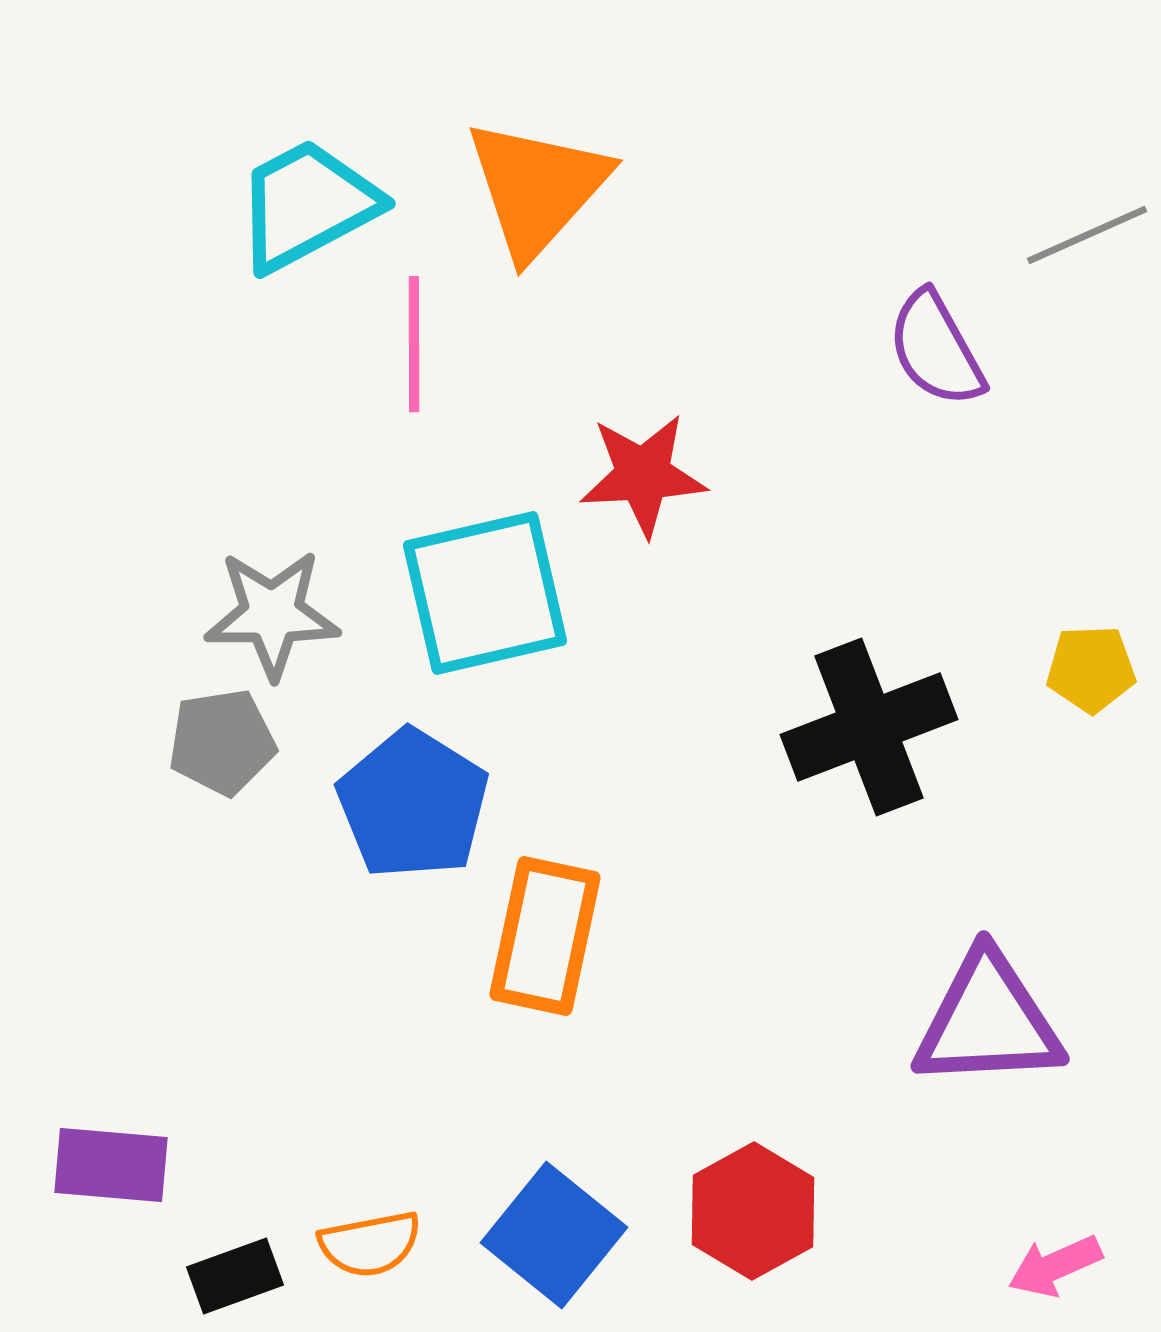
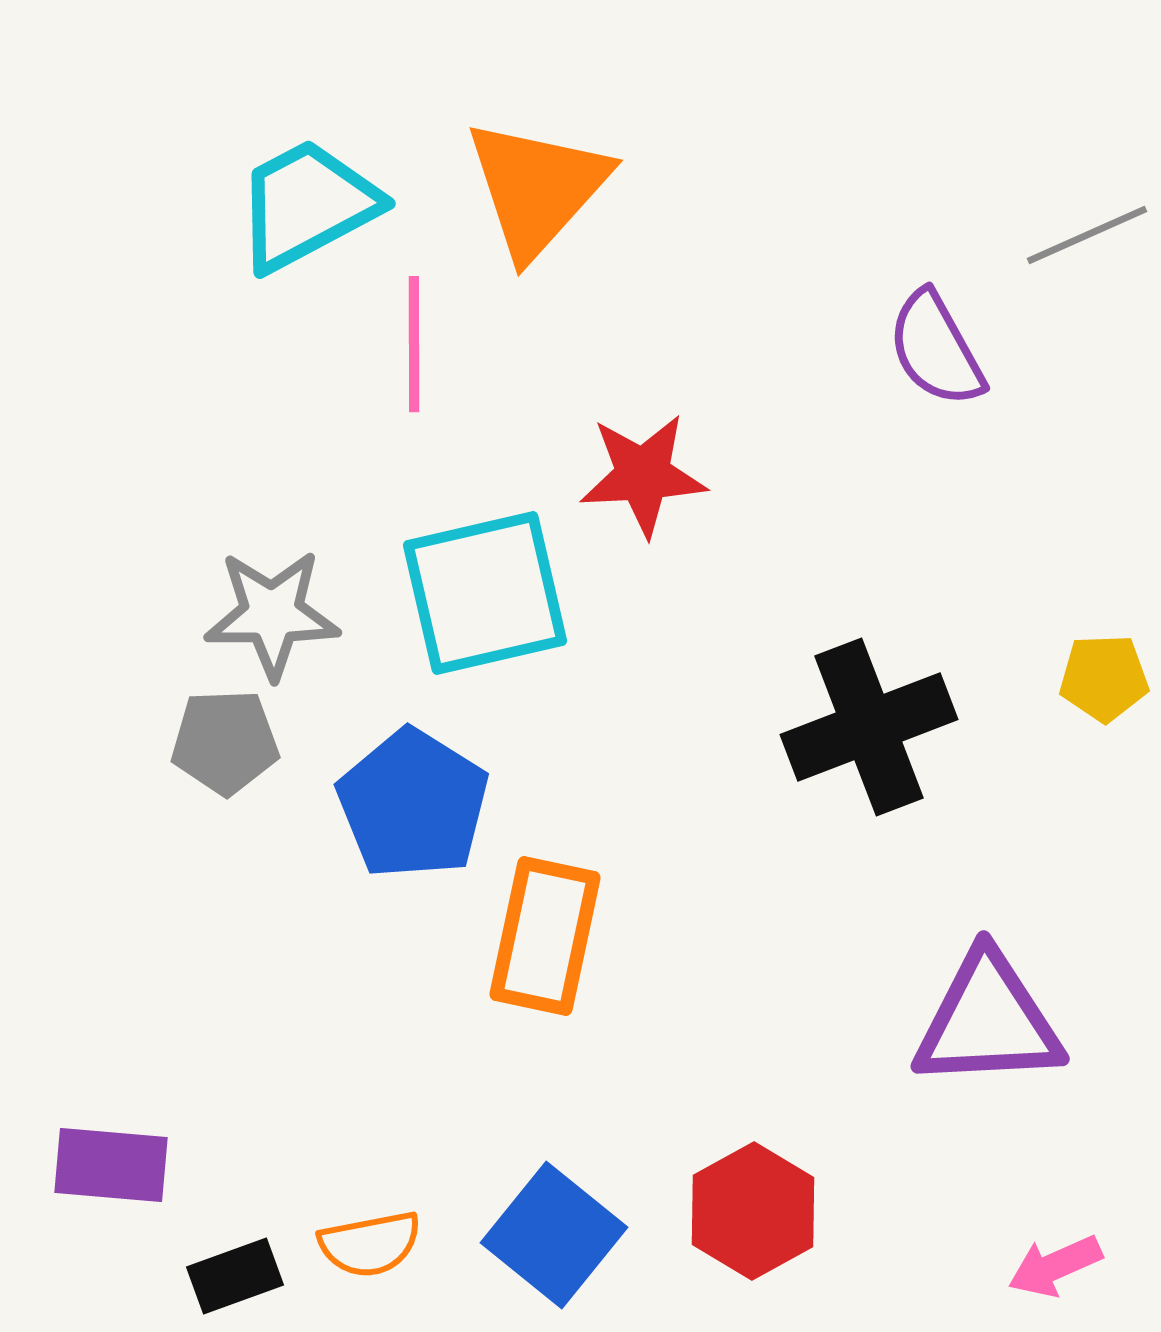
yellow pentagon: moved 13 px right, 9 px down
gray pentagon: moved 3 px right; rotated 7 degrees clockwise
